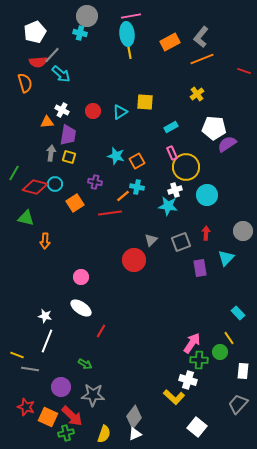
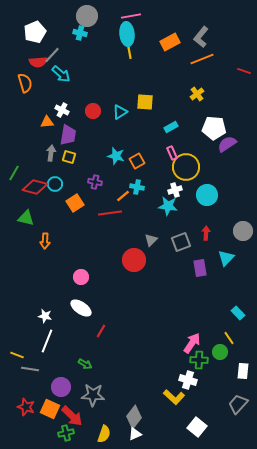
orange square at (48, 417): moved 2 px right, 8 px up
